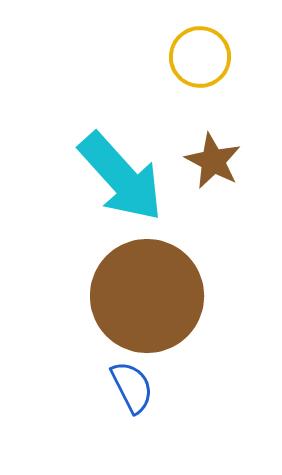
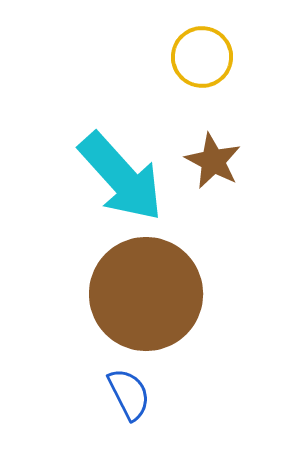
yellow circle: moved 2 px right
brown circle: moved 1 px left, 2 px up
blue semicircle: moved 3 px left, 7 px down
